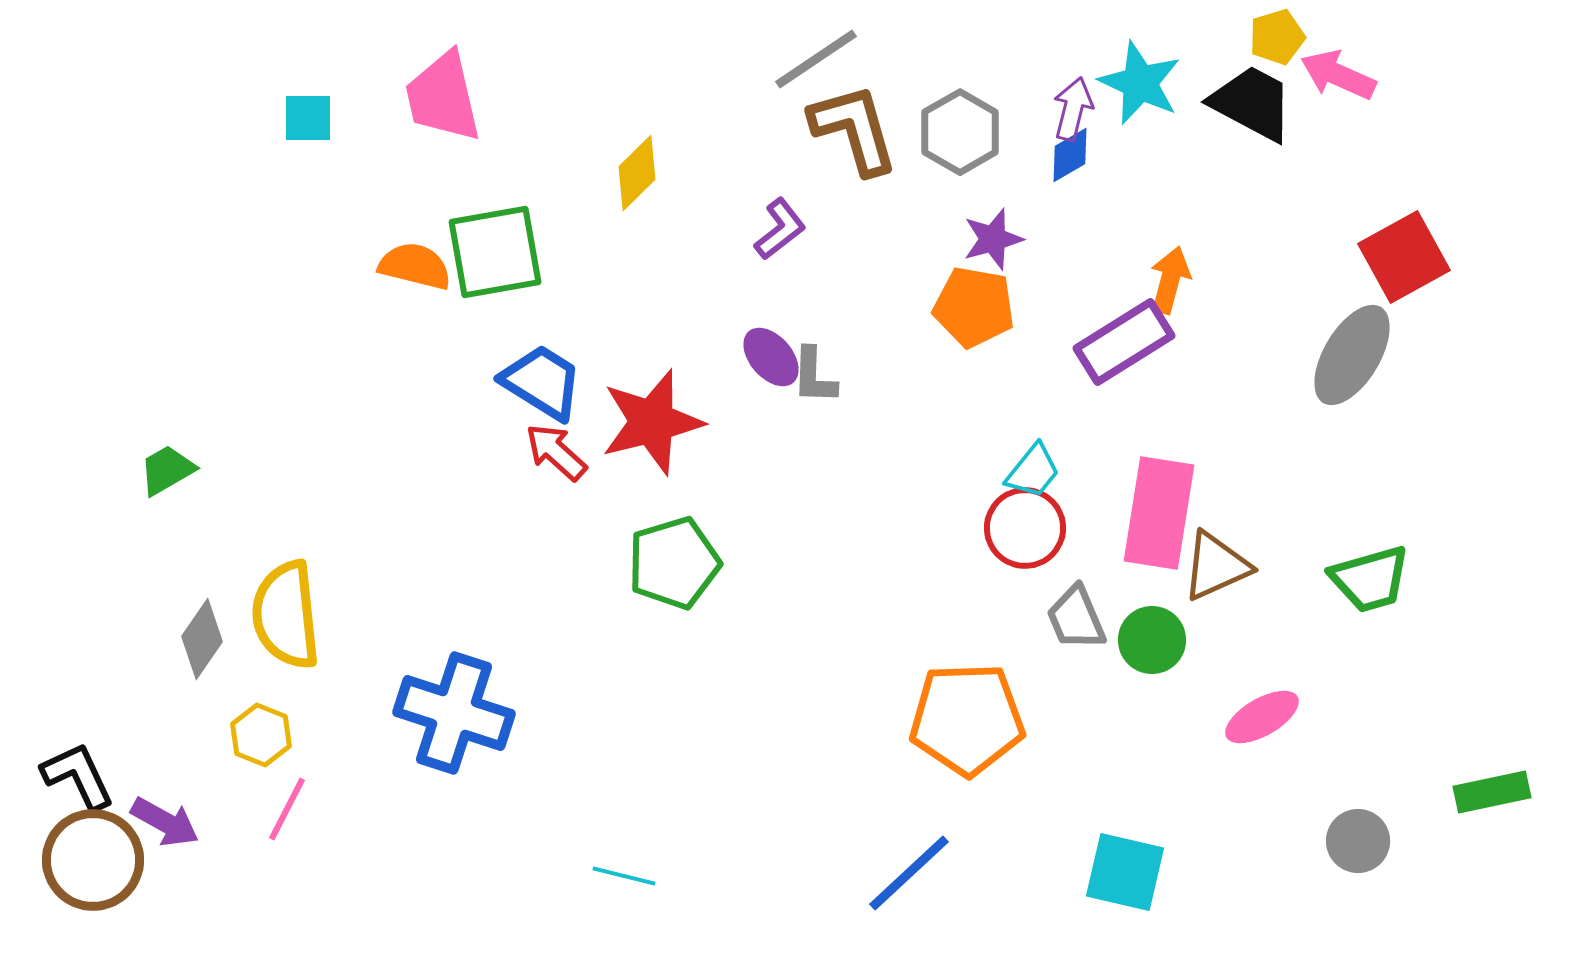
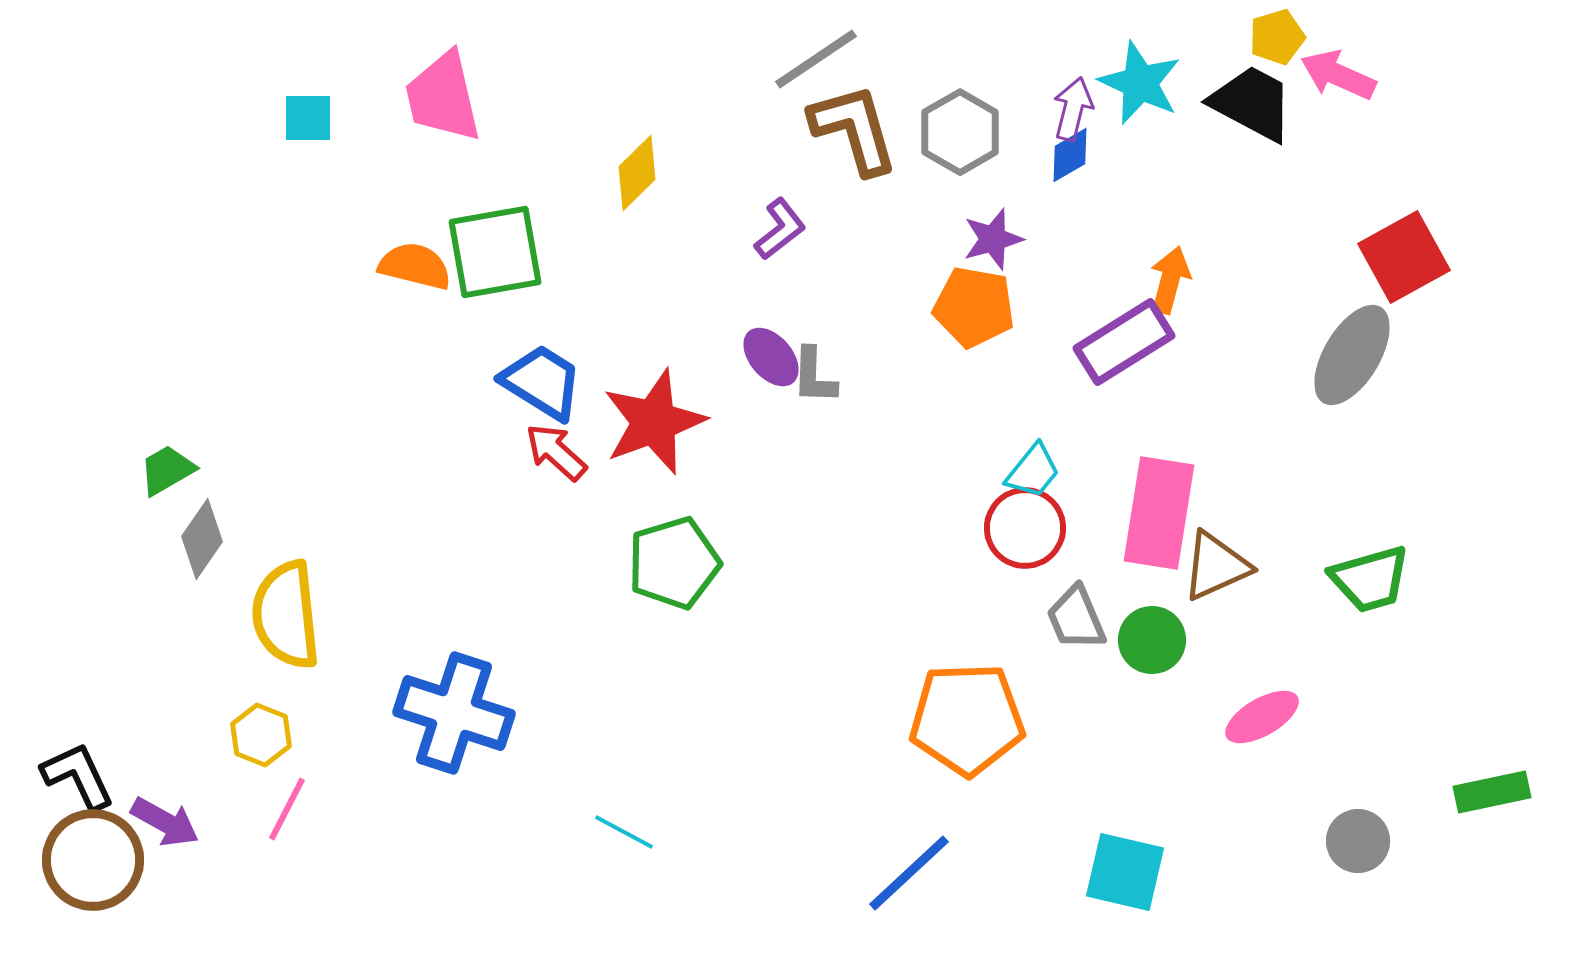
red star at (652, 422): moved 2 px right; rotated 6 degrees counterclockwise
gray diamond at (202, 639): moved 100 px up
cyan line at (624, 876): moved 44 px up; rotated 14 degrees clockwise
